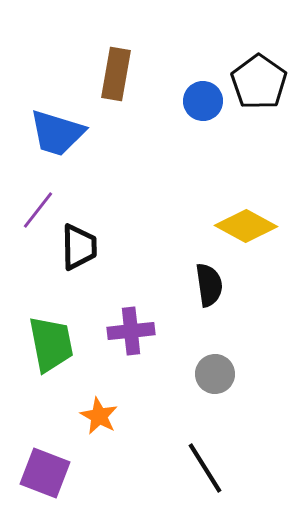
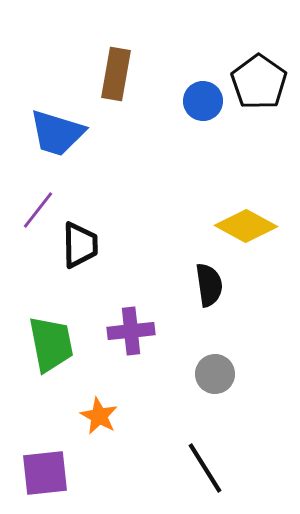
black trapezoid: moved 1 px right, 2 px up
purple square: rotated 27 degrees counterclockwise
